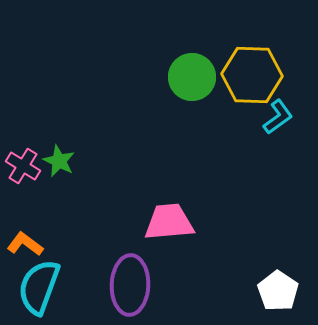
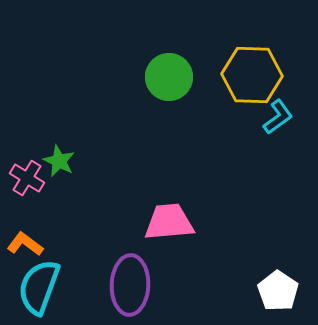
green circle: moved 23 px left
pink cross: moved 4 px right, 12 px down
